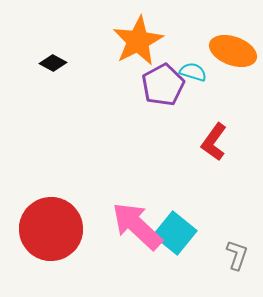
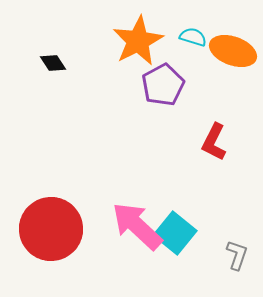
black diamond: rotated 28 degrees clockwise
cyan semicircle: moved 35 px up
red L-shape: rotated 9 degrees counterclockwise
